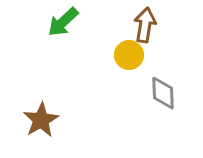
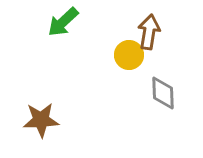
brown arrow: moved 4 px right, 7 px down
brown star: rotated 27 degrees clockwise
